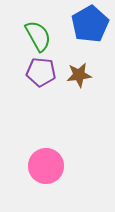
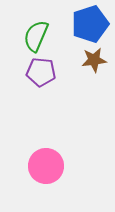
blue pentagon: rotated 12 degrees clockwise
green semicircle: moved 2 px left; rotated 128 degrees counterclockwise
brown star: moved 15 px right, 15 px up
